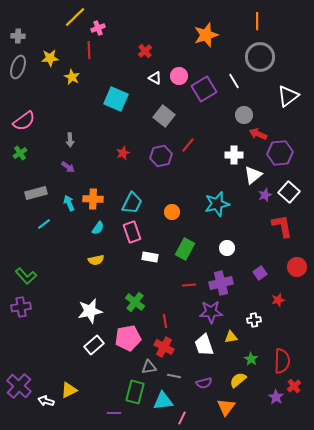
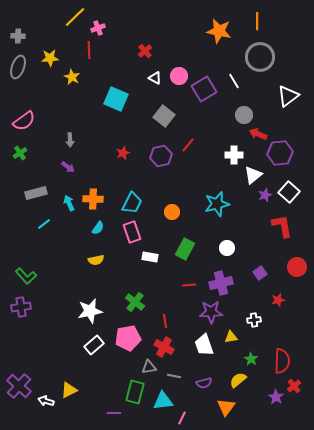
orange star at (206, 35): moved 13 px right, 4 px up; rotated 30 degrees clockwise
